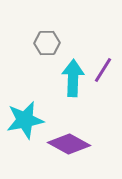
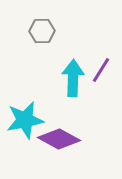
gray hexagon: moved 5 px left, 12 px up
purple line: moved 2 px left
purple diamond: moved 10 px left, 5 px up
